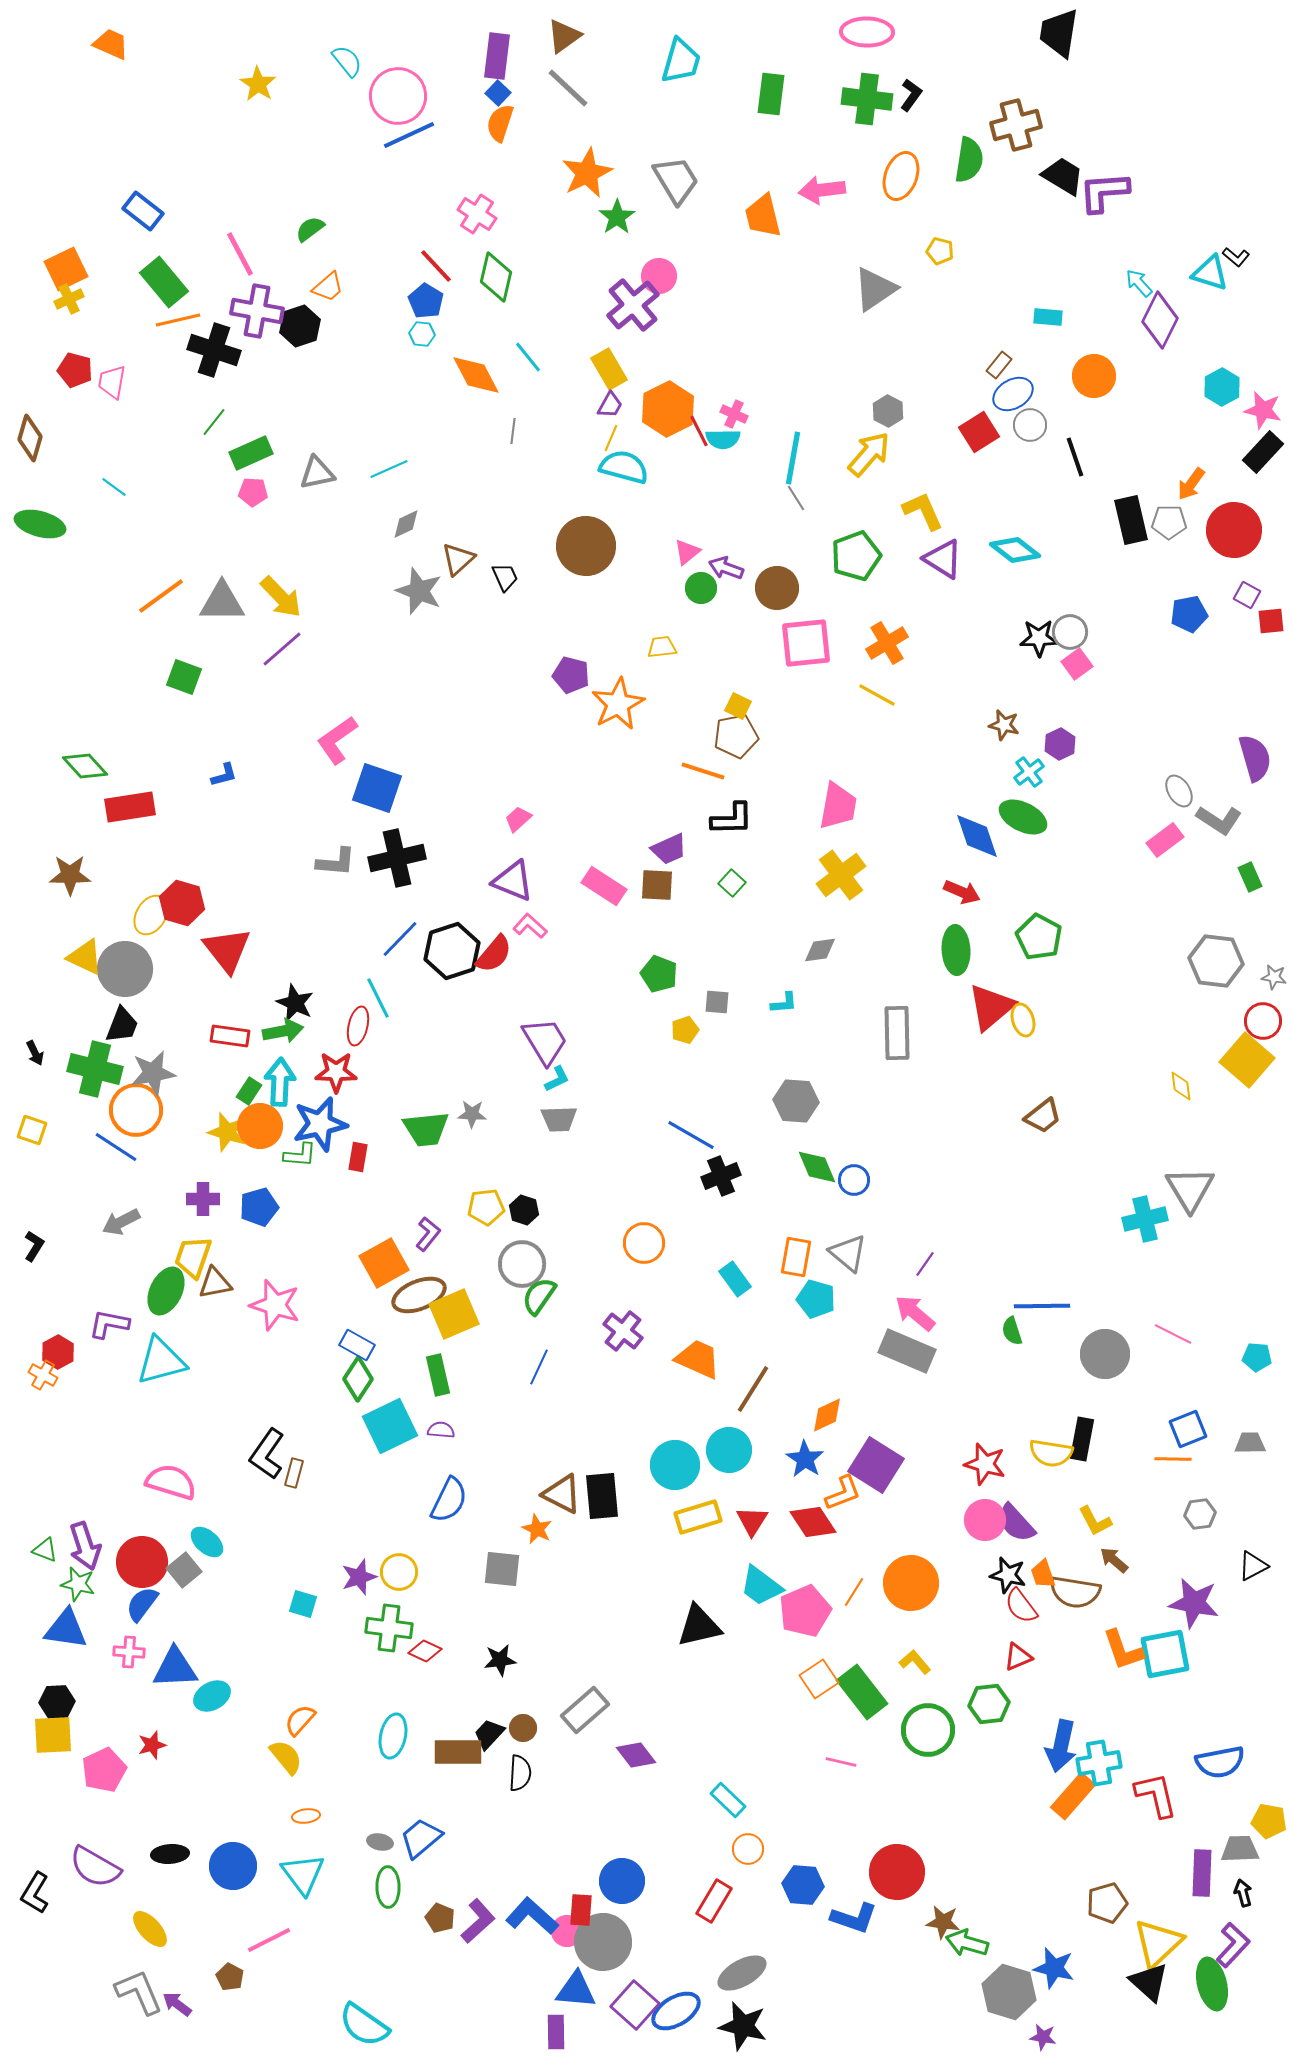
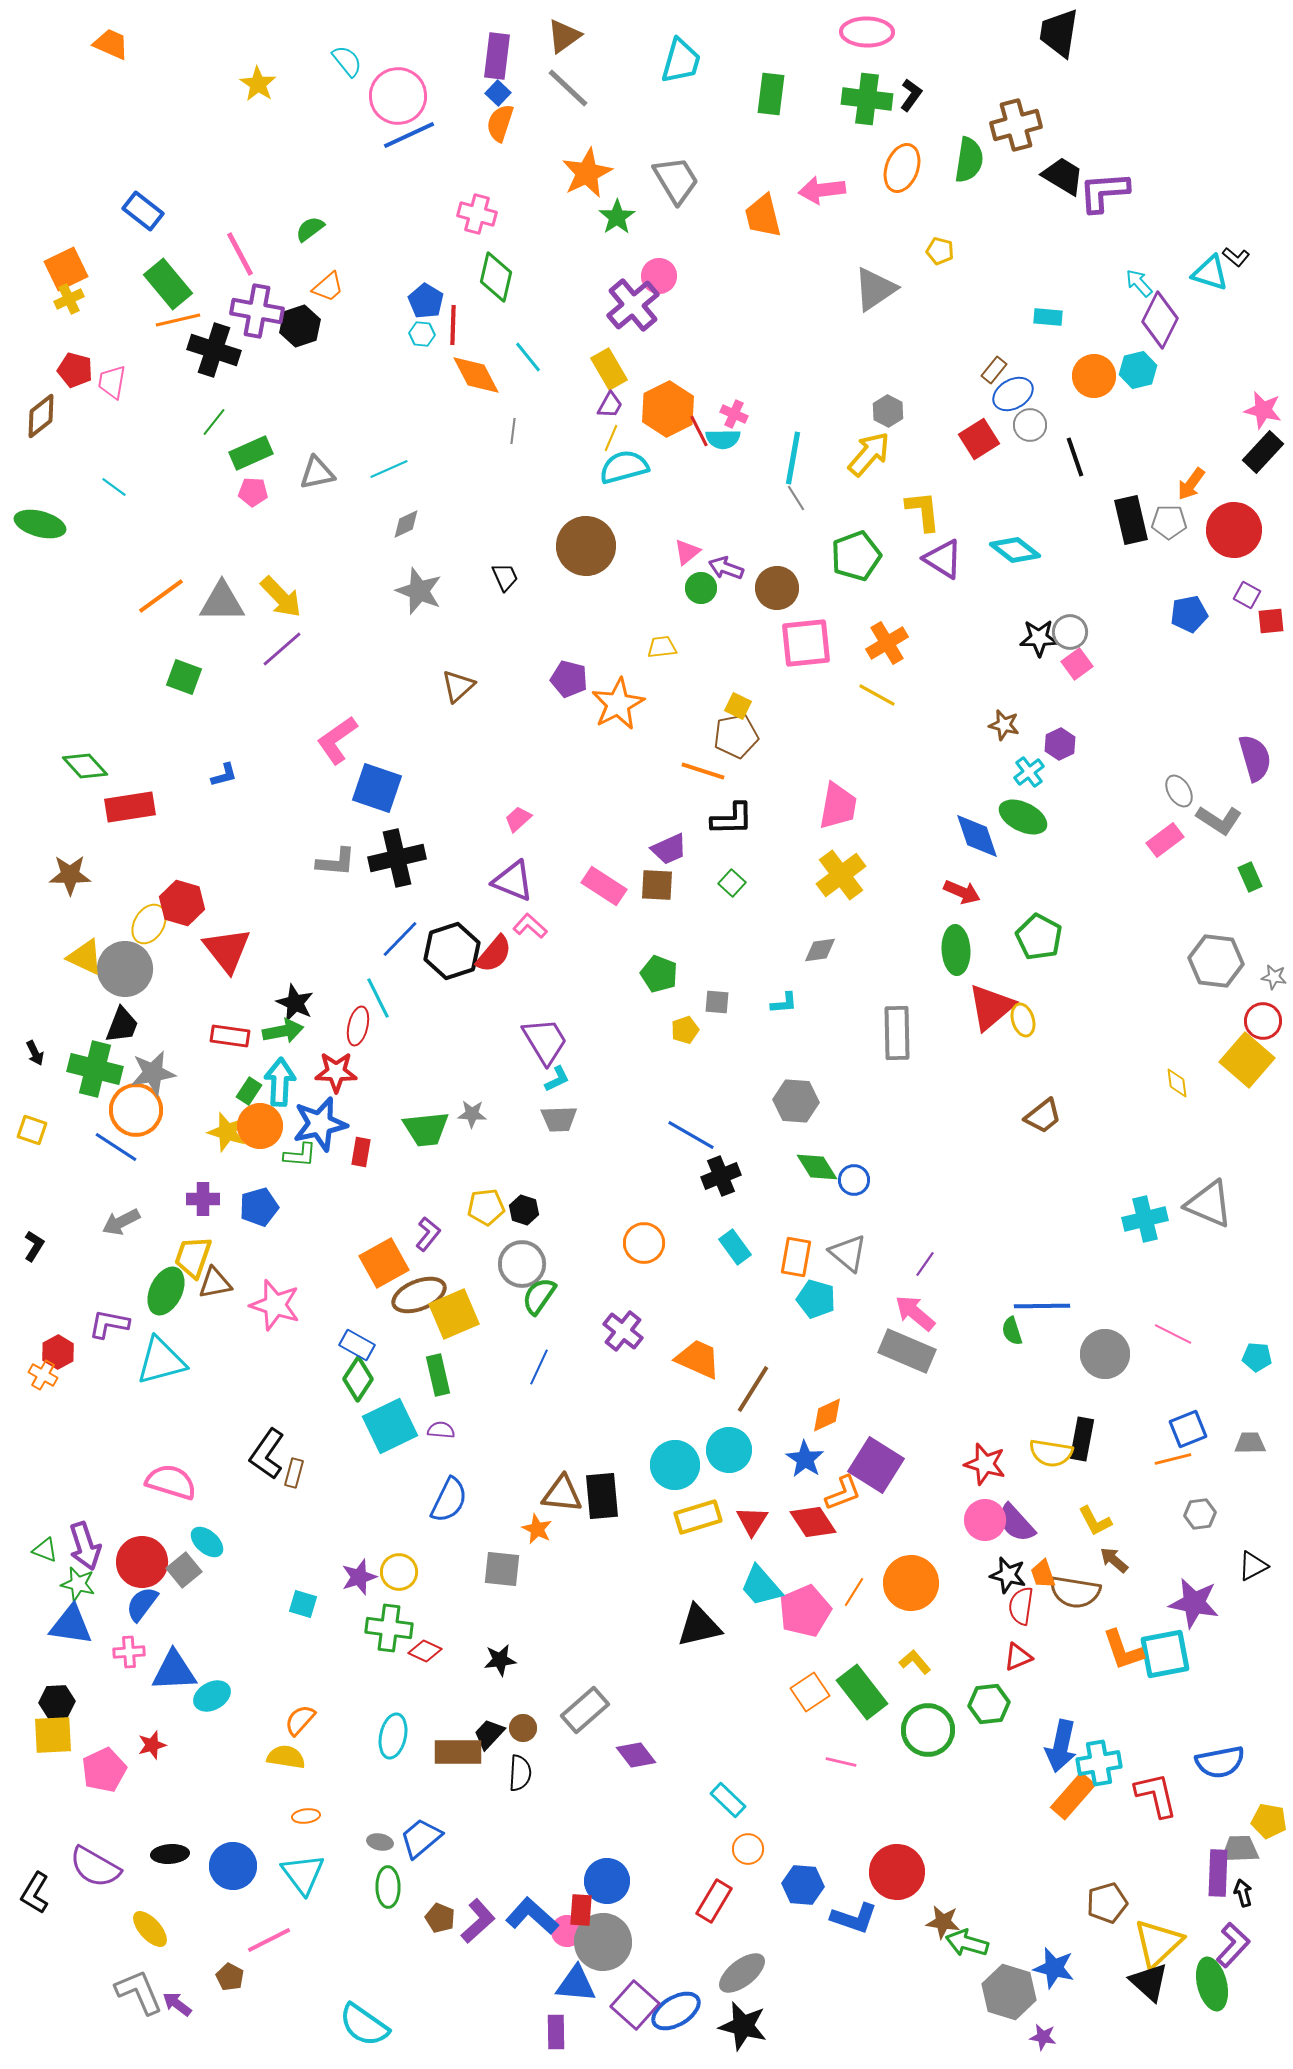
orange ellipse at (901, 176): moved 1 px right, 8 px up
pink cross at (477, 214): rotated 18 degrees counterclockwise
red line at (436, 266): moved 17 px right, 59 px down; rotated 45 degrees clockwise
green rectangle at (164, 282): moved 4 px right, 2 px down
brown rectangle at (999, 365): moved 5 px left, 5 px down
cyan hexagon at (1222, 387): moved 84 px left, 17 px up; rotated 15 degrees clockwise
red square at (979, 432): moved 7 px down
brown diamond at (30, 438): moved 11 px right, 22 px up; rotated 36 degrees clockwise
cyan semicircle at (624, 467): rotated 30 degrees counterclockwise
yellow L-shape at (923, 511): rotated 18 degrees clockwise
brown triangle at (458, 559): moved 127 px down
purple pentagon at (571, 675): moved 2 px left, 4 px down
yellow ellipse at (151, 915): moved 2 px left, 9 px down
yellow diamond at (1181, 1086): moved 4 px left, 3 px up
red rectangle at (358, 1157): moved 3 px right, 5 px up
green diamond at (817, 1167): rotated 9 degrees counterclockwise
gray triangle at (1190, 1189): moved 19 px right, 15 px down; rotated 36 degrees counterclockwise
cyan rectangle at (735, 1279): moved 32 px up
orange line at (1173, 1459): rotated 15 degrees counterclockwise
brown triangle at (562, 1494): rotated 21 degrees counterclockwise
cyan trapezoid at (761, 1586): rotated 12 degrees clockwise
red semicircle at (1021, 1606): rotated 45 degrees clockwise
blue triangle at (66, 1629): moved 5 px right, 4 px up
pink cross at (129, 1652): rotated 8 degrees counterclockwise
blue triangle at (175, 1668): moved 1 px left, 3 px down
orange square at (819, 1679): moved 9 px left, 13 px down
yellow semicircle at (286, 1757): rotated 42 degrees counterclockwise
purple rectangle at (1202, 1873): moved 16 px right
blue circle at (622, 1881): moved 15 px left
gray ellipse at (742, 1973): rotated 9 degrees counterclockwise
blue triangle at (576, 1990): moved 6 px up
